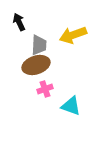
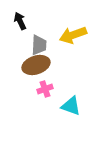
black arrow: moved 1 px right, 1 px up
